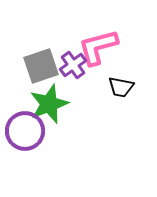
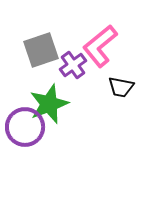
pink L-shape: moved 2 px right, 1 px up; rotated 24 degrees counterclockwise
gray square: moved 16 px up
purple circle: moved 4 px up
